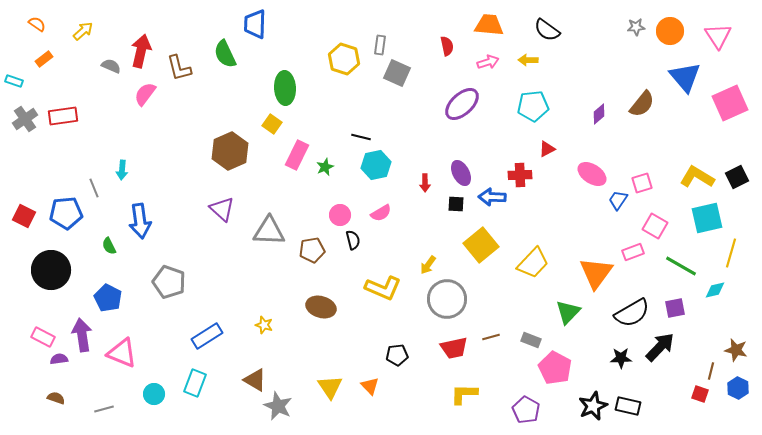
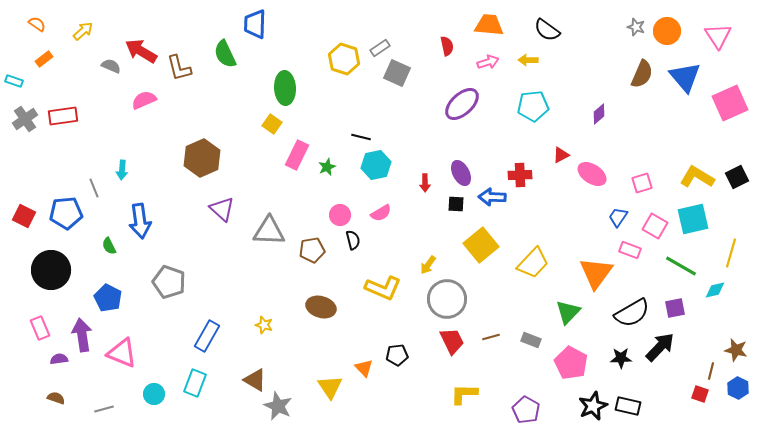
gray star at (636, 27): rotated 24 degrees clockwise
orange circle at (670, 31): moved 3 px left
gray rectangle at (380, 45): moved 3 px down; rotated 48 degrees clockwise
red arrow at (141, 51): rotated 72 degrees counterclockwise
pink semicircle at (145, 94): moved 1 px left, 6 px down; rotated 30 degrees clockwise
brown semicircle at (642, 104): moved 30 px up; rotated 16 degrees counterclockwise
red triangle at (547, 149): moved 14 px right, 6 px down
brown hexagon at (230, 151): moved 28 px left, 7 px down
green star at (325, 167): moved 2 px right
blue trapezoid at (618, 200): moved 17 px down
cyan square at (707, 218): moved 14 px left, 1 px down
pink rectangle at (633, 252): moved 3 px left, 2 px up; rotated 40 degrees clockwise
blue rectangle at (207, 336): rotated 28 degrees counterclockwise
pink rectangle at (43, 337): moved 3 px left, 9 px up; rotated 40 degrees clockwise
red trapezoid at (454, 348): moved 2 px left, 7 px up; rotated 104 degrees counterclockwise
pink pentagon at (555, 368): moved 16 px right, 5 px up
orange triangle at (370, 386): moved 6 px left, 18 px up
